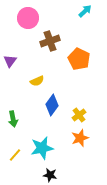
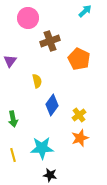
yellow semicircle: rotated 80 degrees counterclockwise
cyan star: rotated 10 degrees clockwise
yellow line: moved 2 px left; rotated 56 degrees counterclockwise
